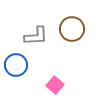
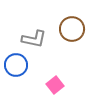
gray L-shape: moved 2 px left, 3 px down; rotated 15 degrees clockwise
pink square: rotated 12 degrees clockwise
